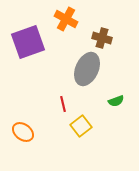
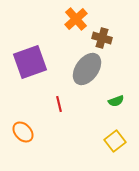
orange cross: moved 10 px right; rotated 20 degrees clockwise
purple square: moved 2 px right, 20 px down
gray ellipse: rotated 12 degrees clockwise
red line: moved 4 px left
yellow square: moved 34 px right, 15 px down
orange ellipse: rotated 10 degrees clockwise
